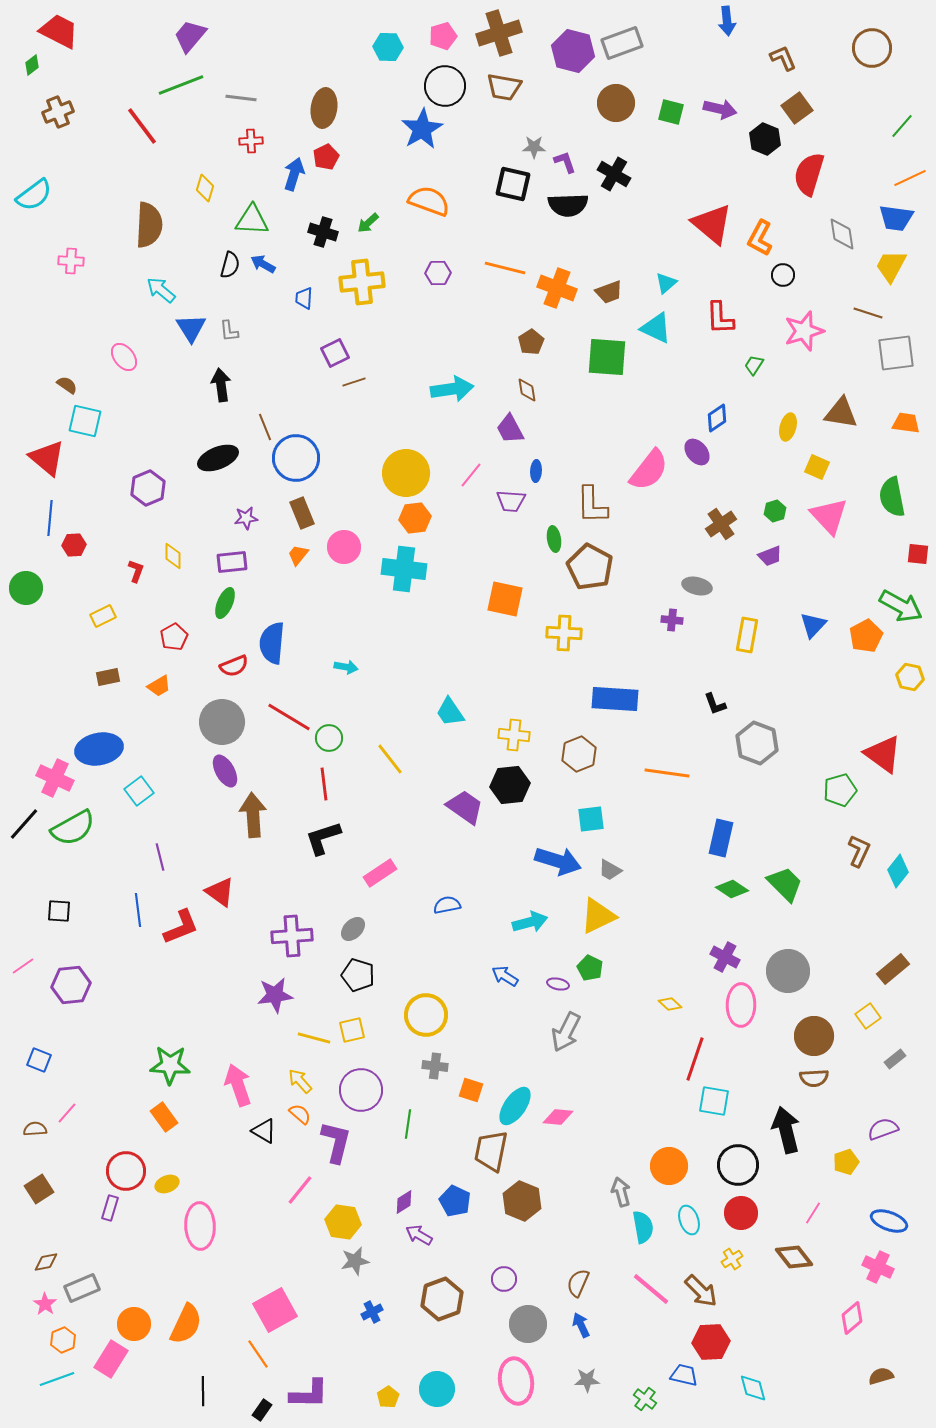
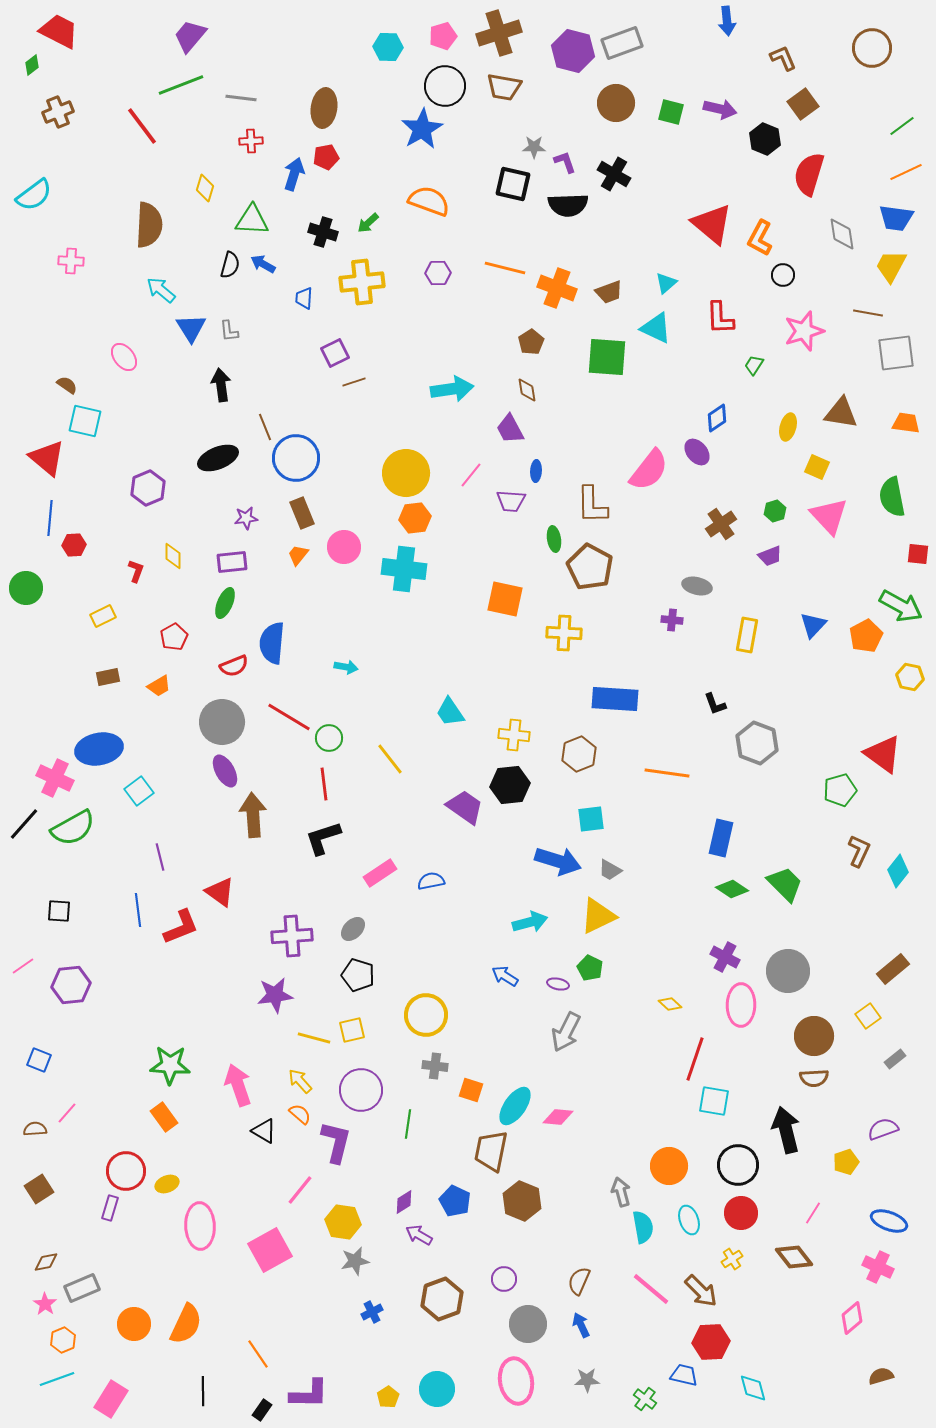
brown square at (797, 108): moved 6 px right, 4 px up
green line at (902, 126): rotated 12 degrees clockwise
red pentagon at (326, 157): rotated 15 degrees clockwise
orange line at (910, 178): moved 4 px left, 6 px up
brown line at (868, 313): rotated 8 degrees counterclockwise
blue semicircle at (447, 905): moved 16 px left, 24 px up
brown semicircle at (578, 1283): moved 1 px right, 2 px up
pink square at (275, 1310): moved 5 px left, 60 px up
pink rectangle at (111, 1359): moved 40 px down
